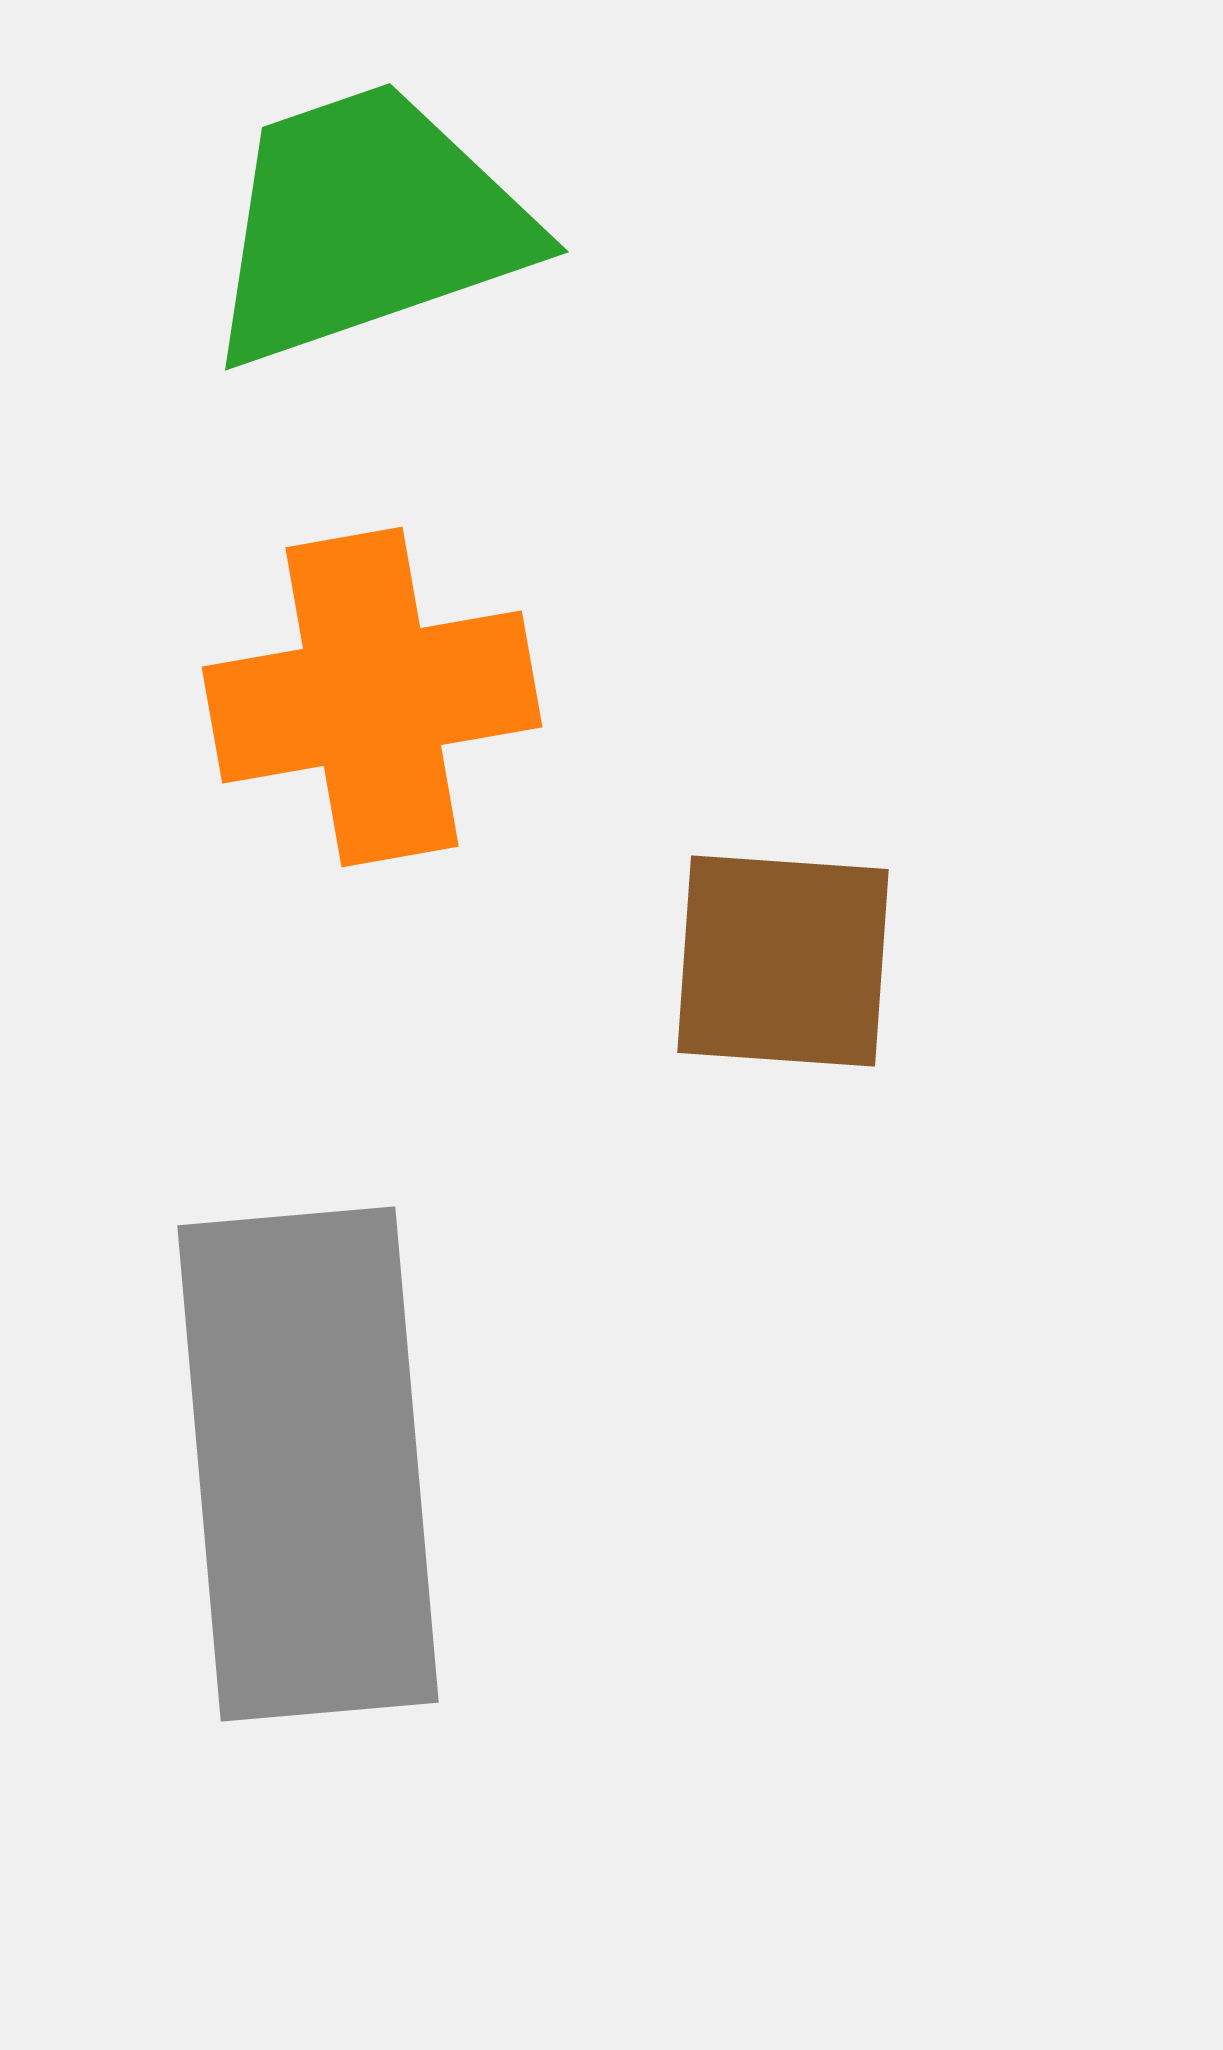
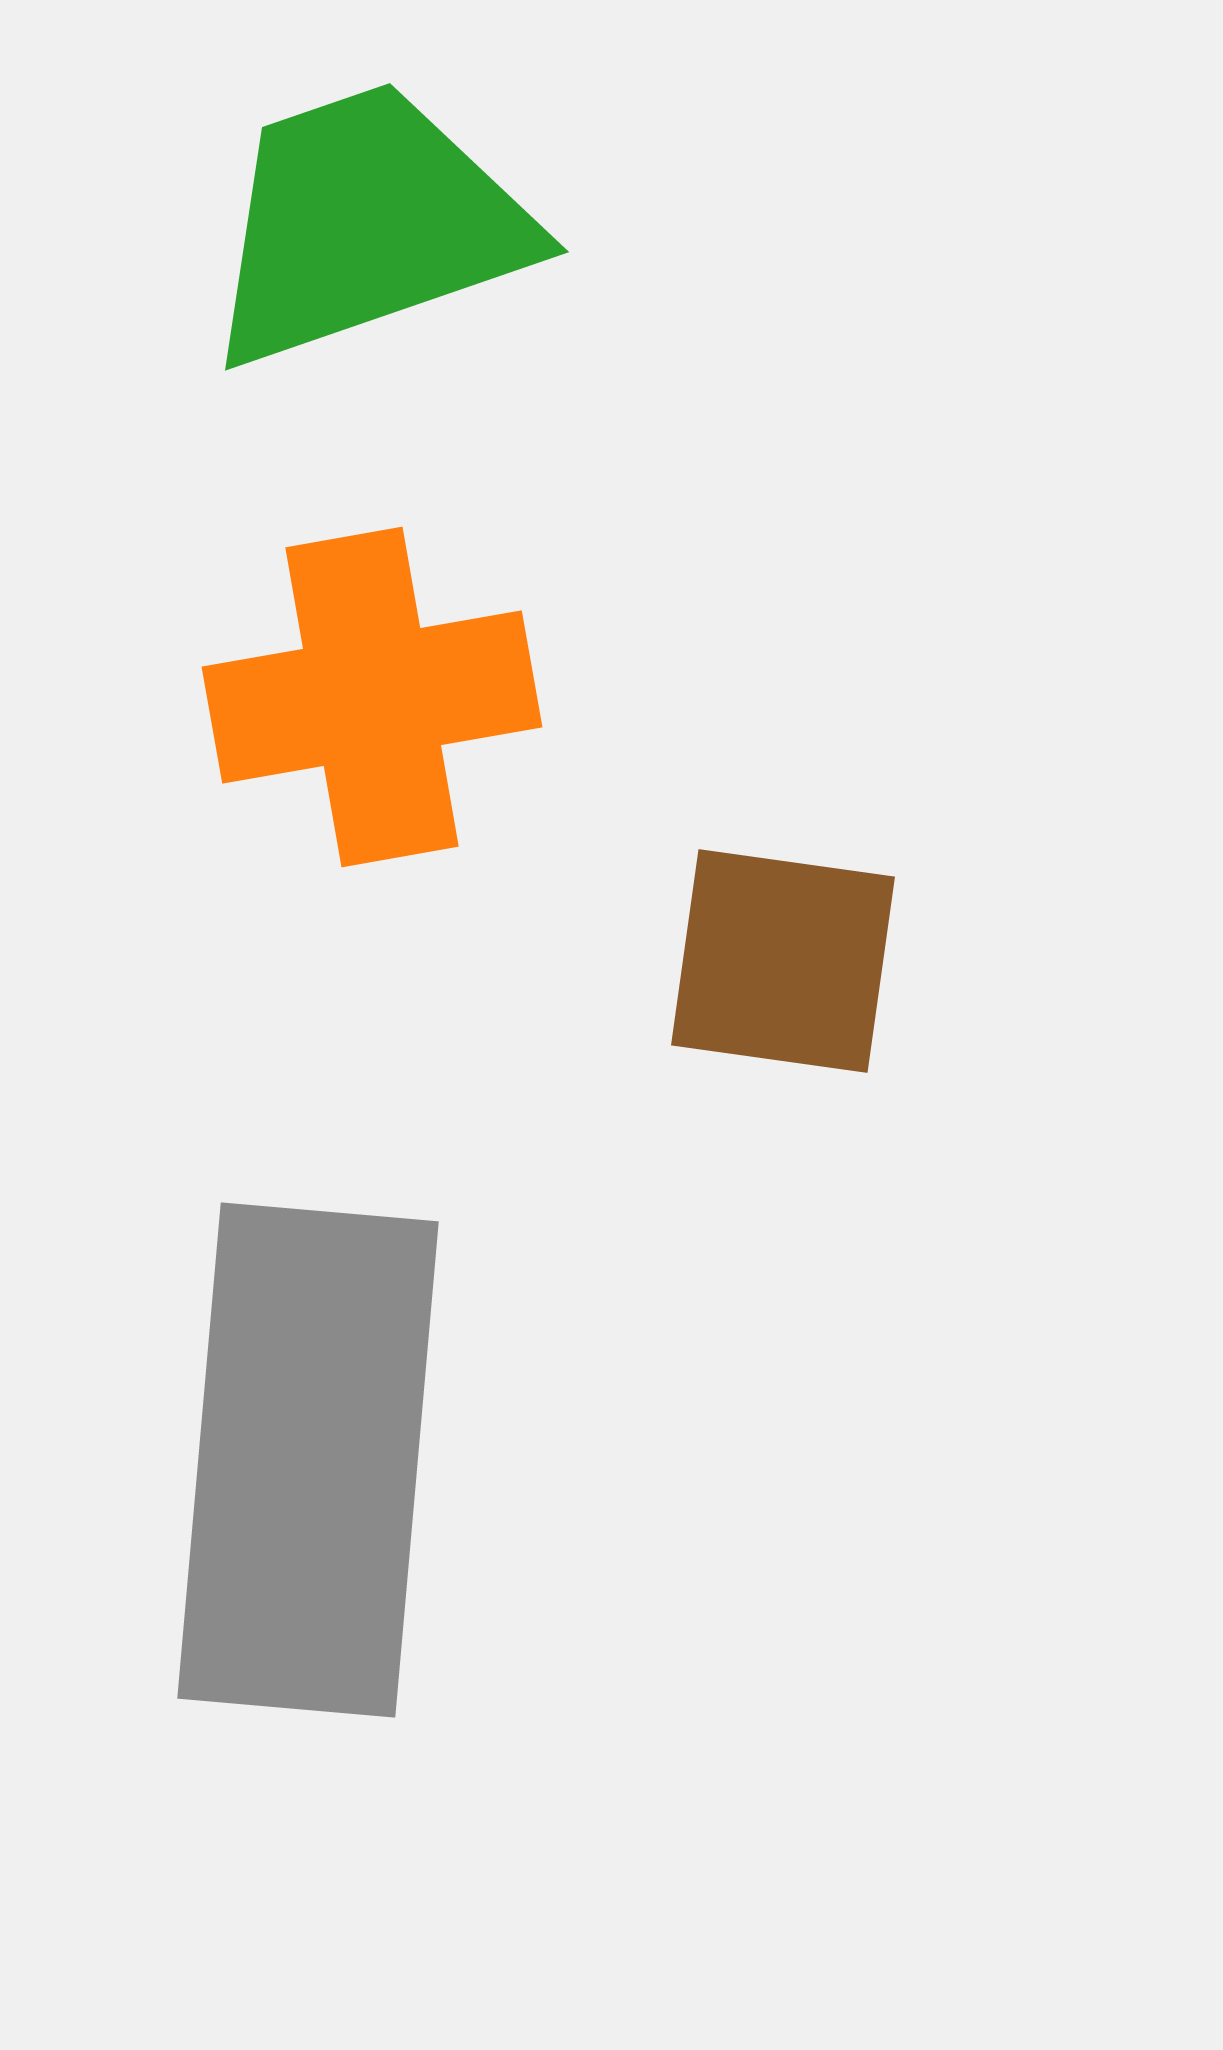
brown square: rotated 4 degrees clockwise
gray rectangle: moved 4 px up; rotated 10 degrees clockwise
